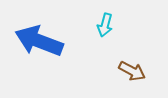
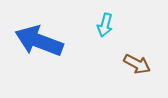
brown arrow: moved 5 px right, 7 px up
